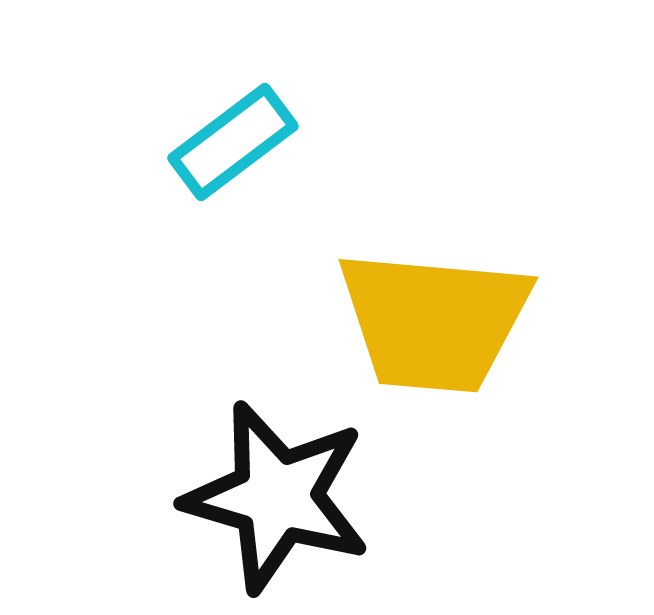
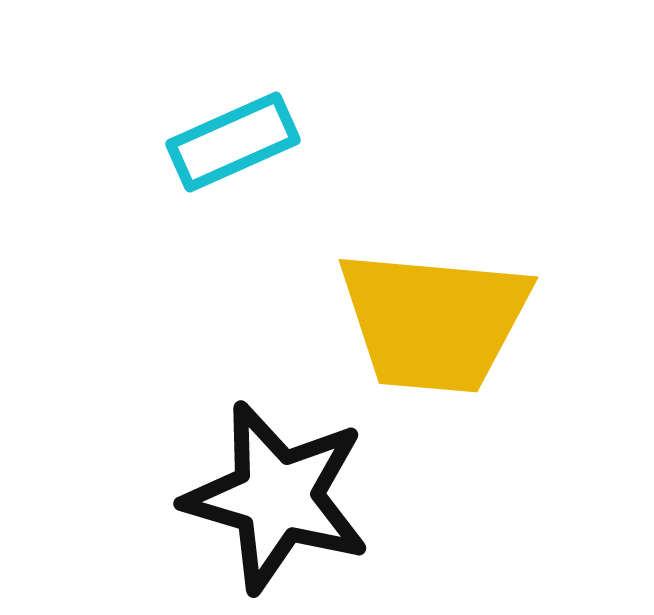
cyan rectangle: rotated 13 degrees clockwise
